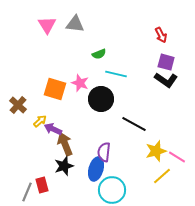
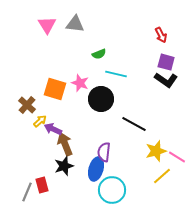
brown cross: moved 9 px right
